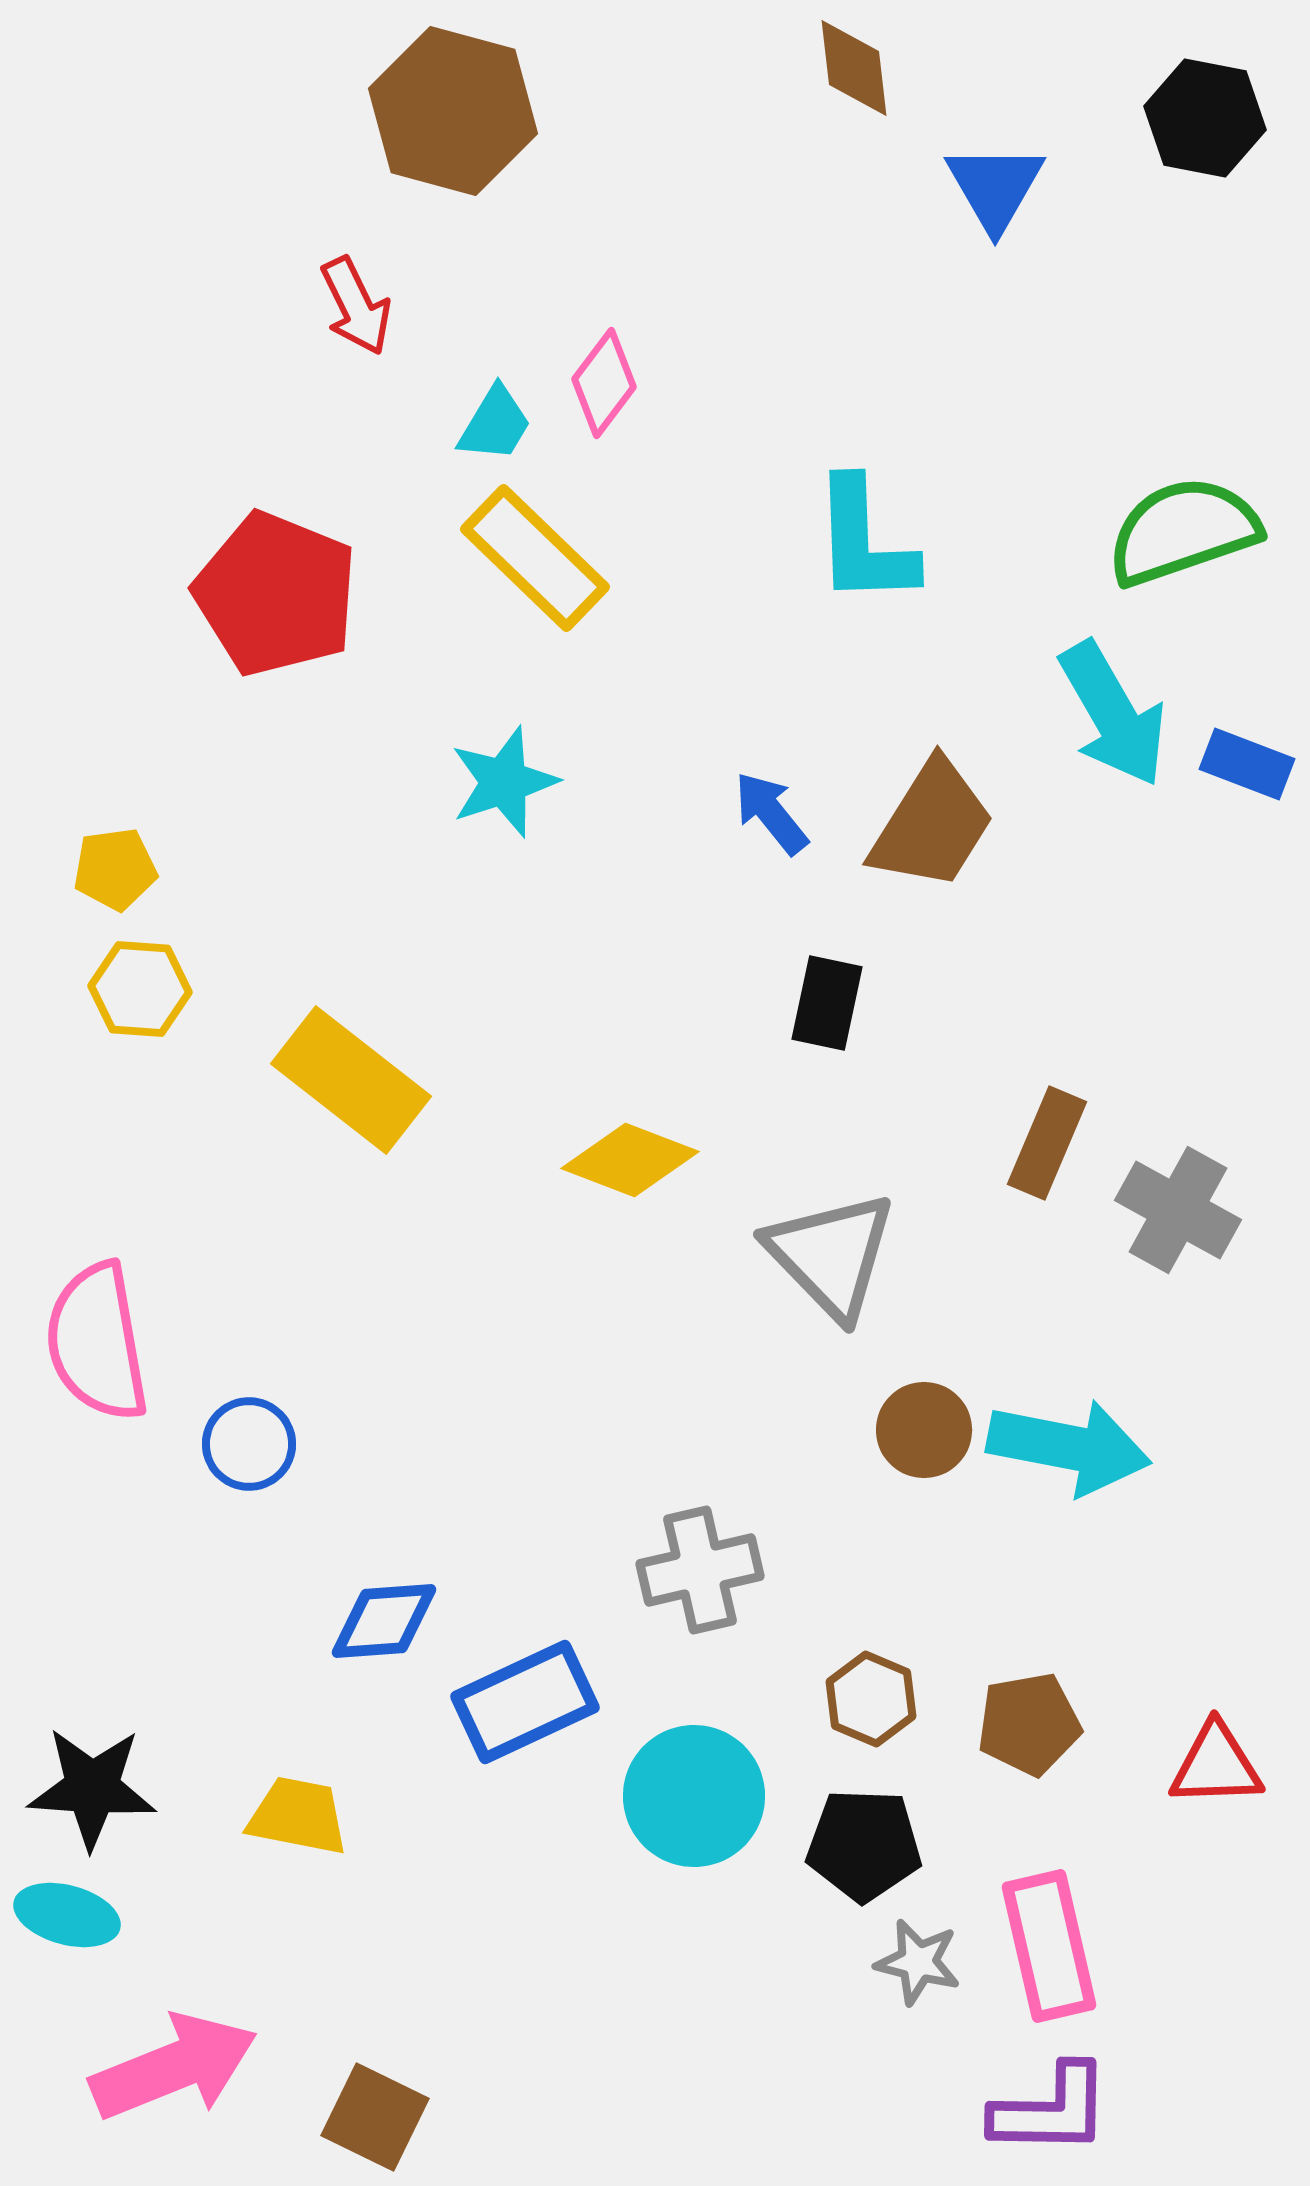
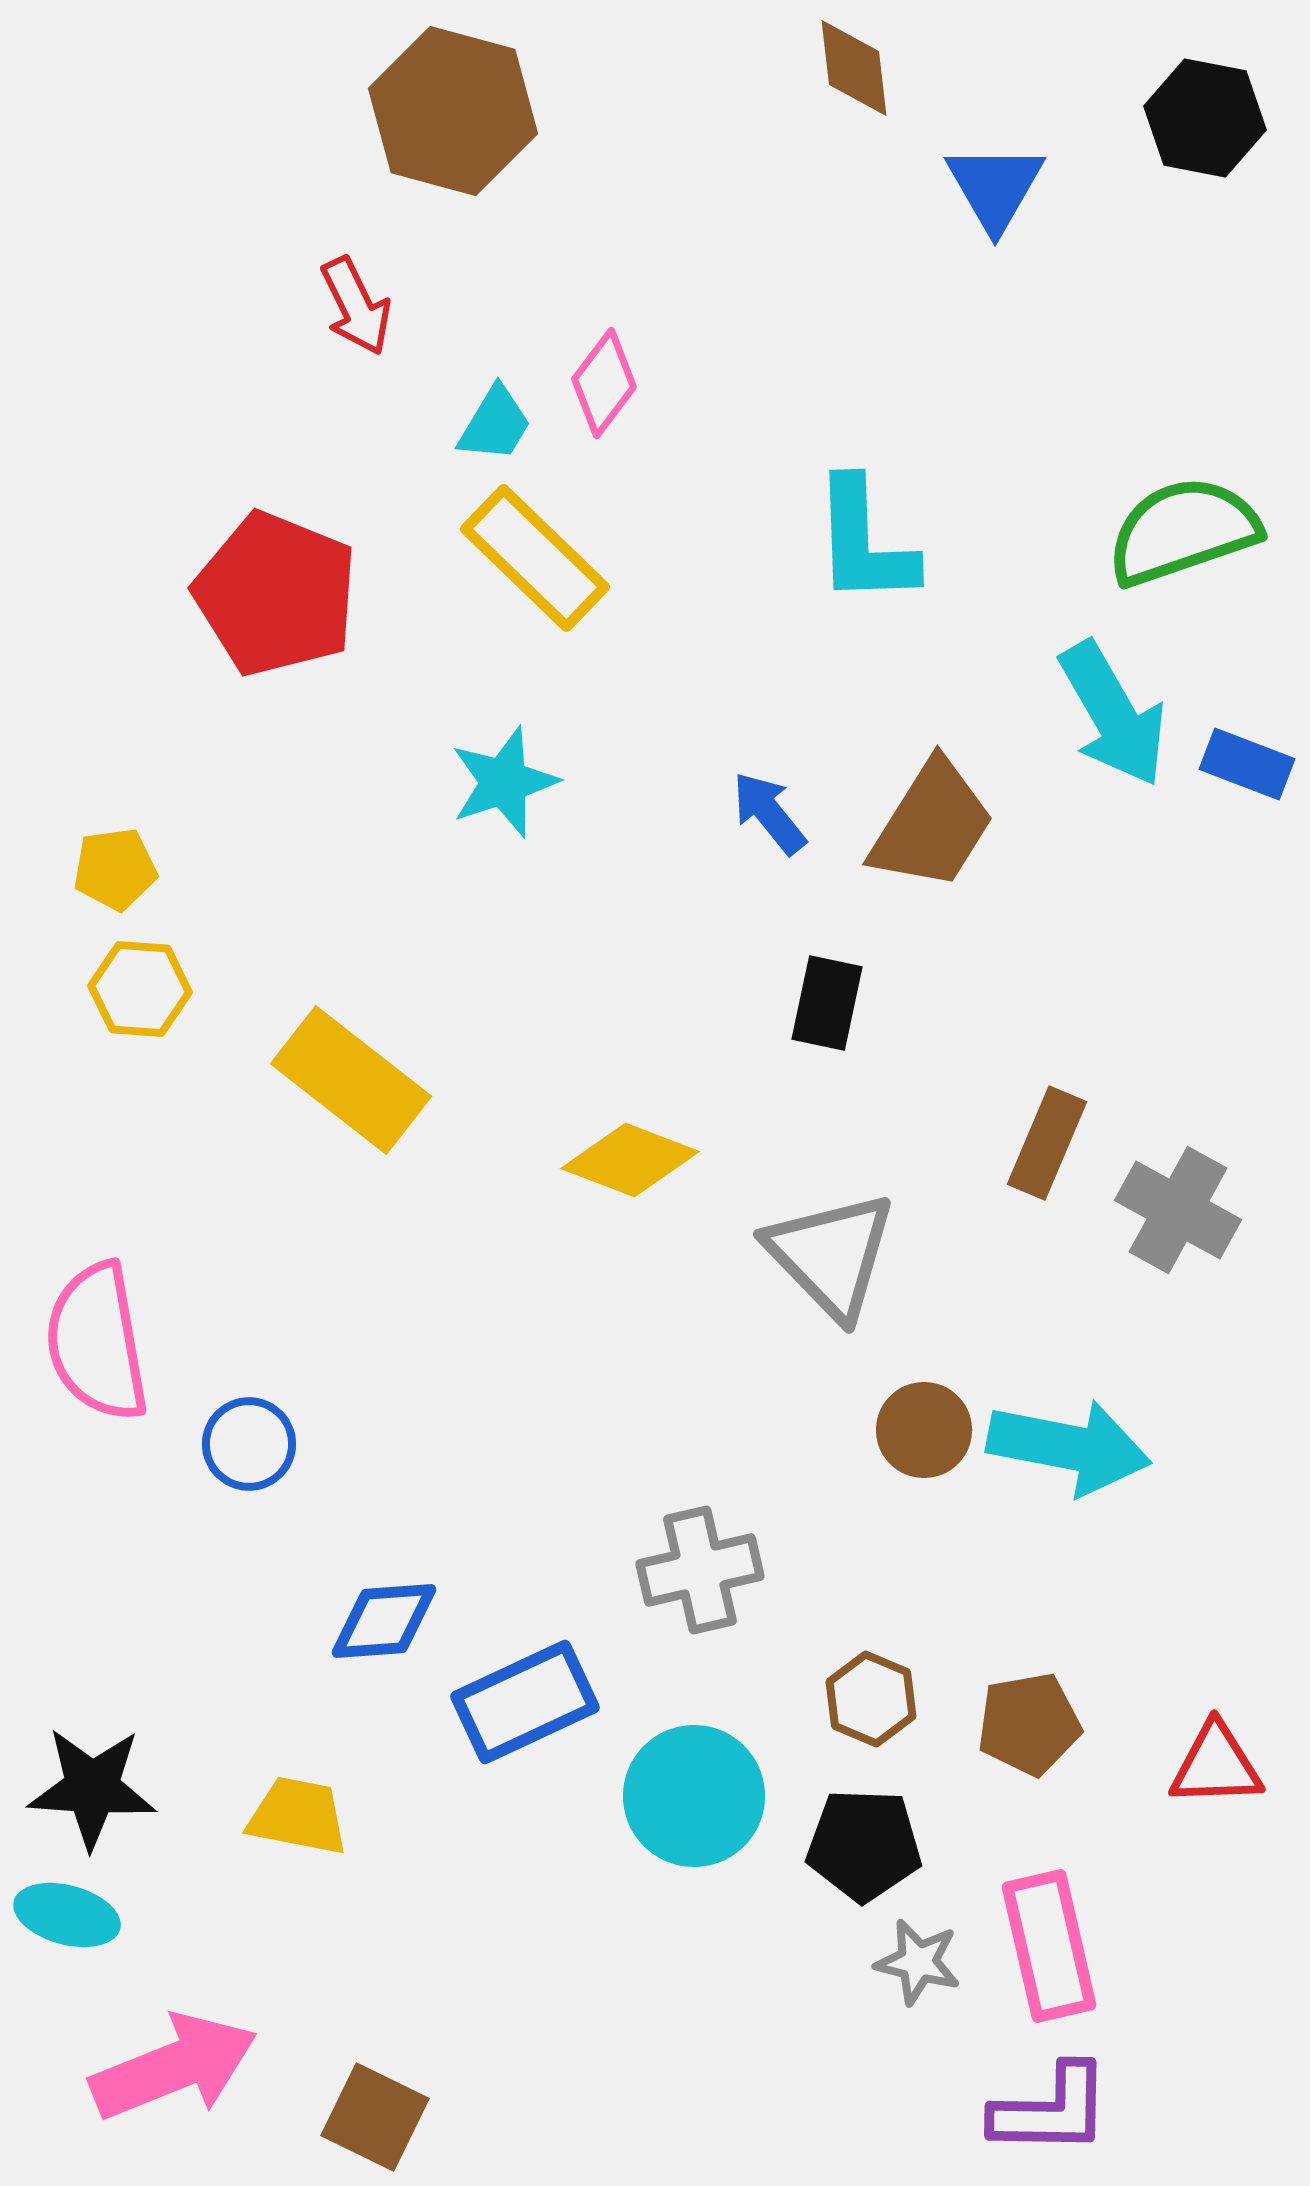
blue arrow at (771, 813): moved 2 px left
